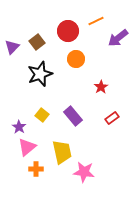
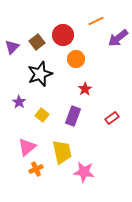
red circle: moved 5 px left, 4 px down
red star: moved 16 px left, 2 px down
purple rectangle: rotated 60 degrees clockwise
purple star: moved 25 px up
orange cross: rotated 24 degrees counterclockwise
